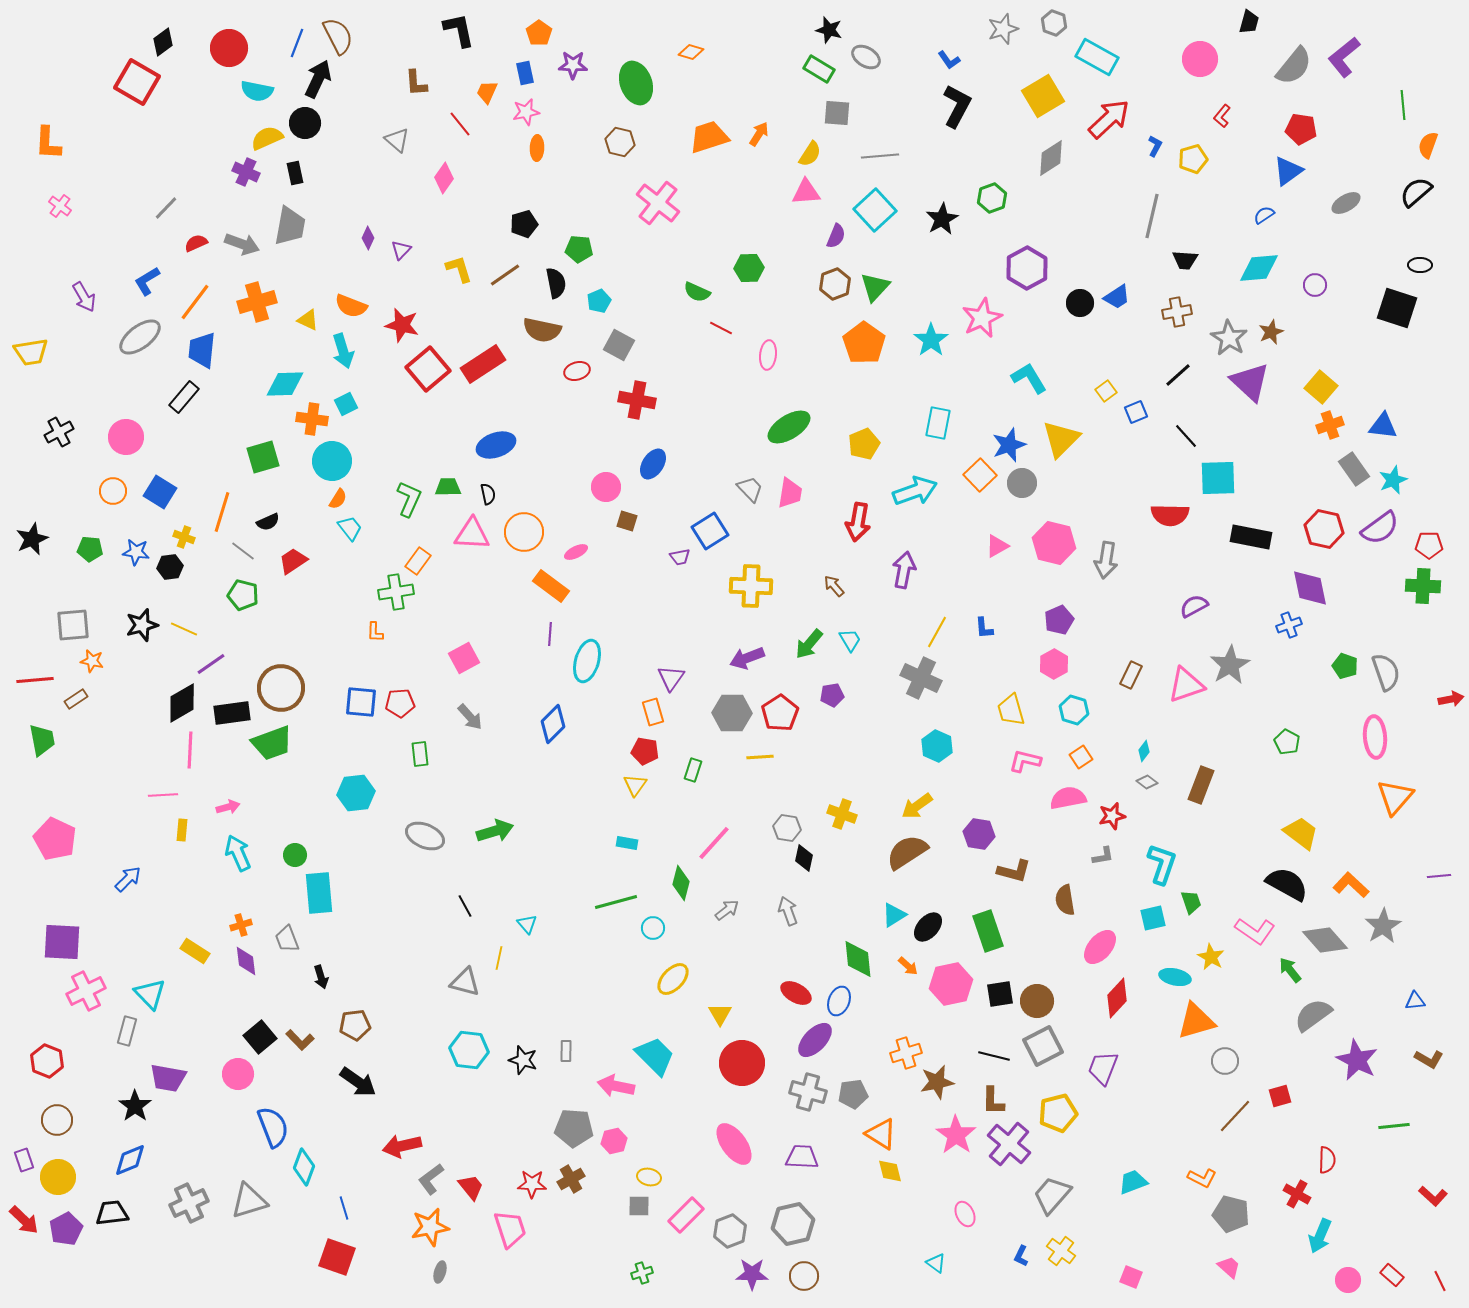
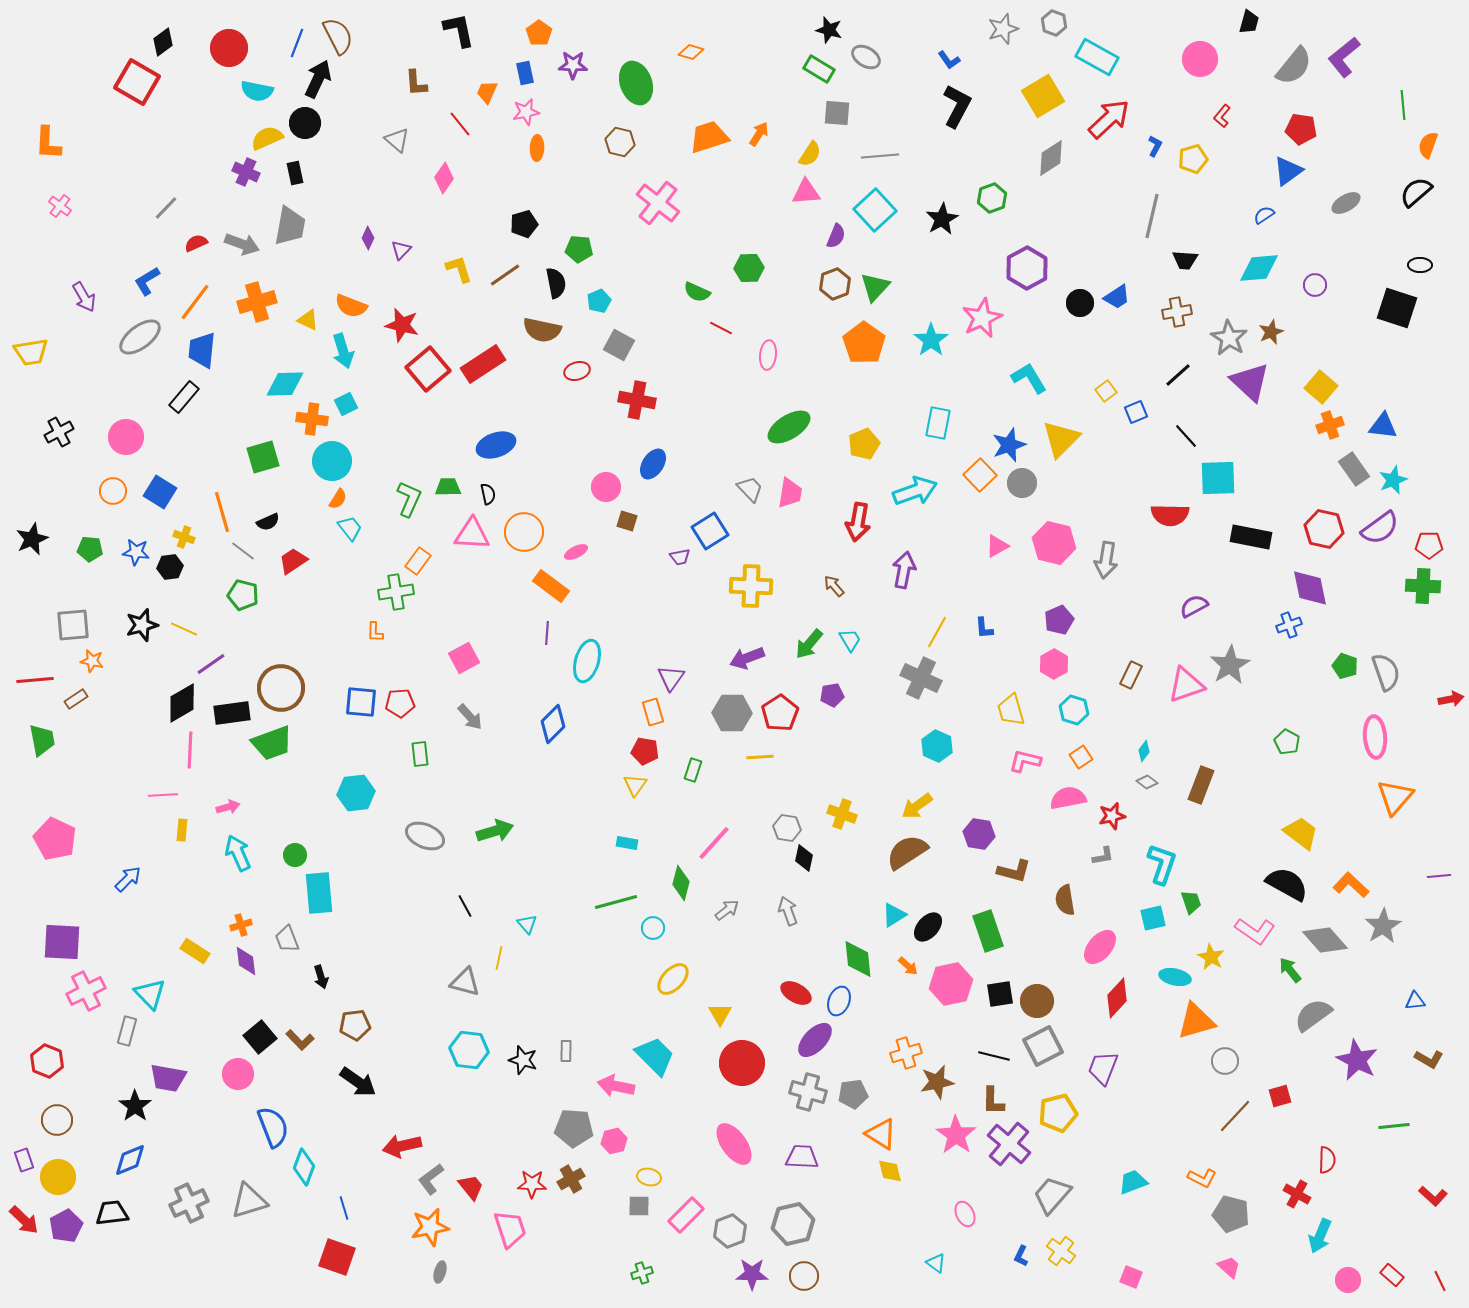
orange line at (222, 512): rotated 33 degrees counterclockwise
purple line at (550, 634): moved 3 px left, 1 px up
purple pentagon at (66, 1229): moved 3 px up
